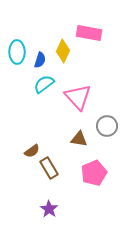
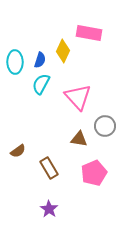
cyan ellipse: moved 2 px left, 10 px down
cyan semicircle: moved 3 px left; rotated 25 degrees counterclockwise
gray circle: moved 2 px left
brown semicircle: moved 14 px left
